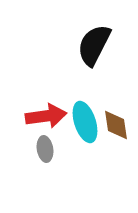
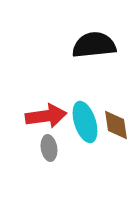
black semicircle: rotated 57 degrees clockwise
gray ellipse: moved 4 px right, 1 px up
